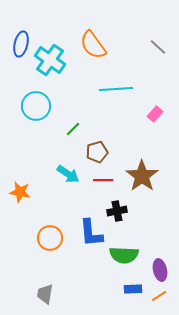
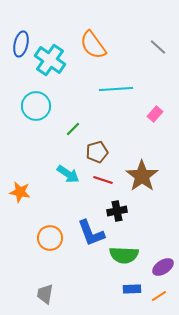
red line: rotated 18 degrees clockwise
blue L-shape: rotated 16 degrees counterclockwise
purple ellipse: moved 3 px right, 3 px up; rotated 70 degrees clockwise
blue rectangle: moved 1 px left
